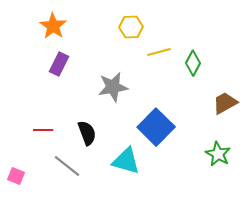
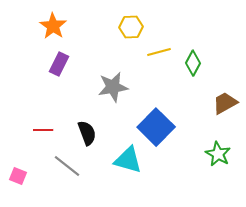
cyan triangle: moved 2 px right, 1 px up
pink square: moved 2 px right
